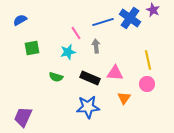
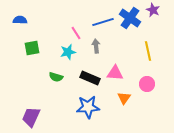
blue semicircle: rotated 32 degrees clockwise
yellow line: moved 9 px up
purple trapezoid: moved 8 px right
